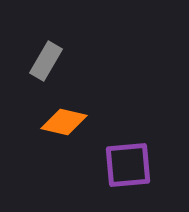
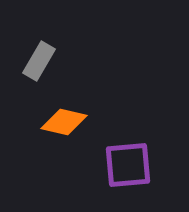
gray rectangle: moved 7 px left
